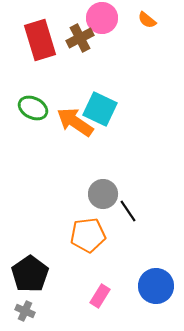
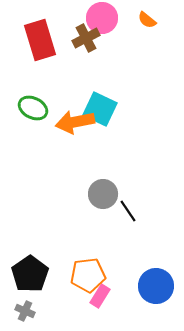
brown cross: moved 6 px right
orange arrow: rotated 45 degrees counterclockwise
orange pentagon: moved 40 px down
